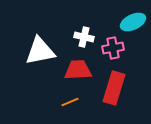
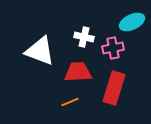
cyan ellipse: moved 1 px left
white triangle: rotated 32 degrees clockwise
red trapezoid: moved 2 px down
